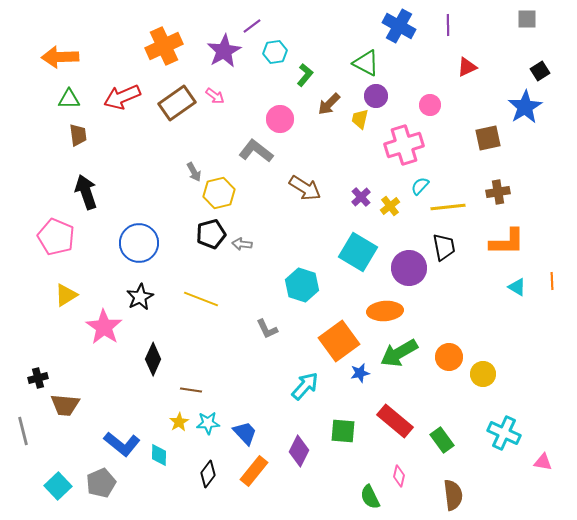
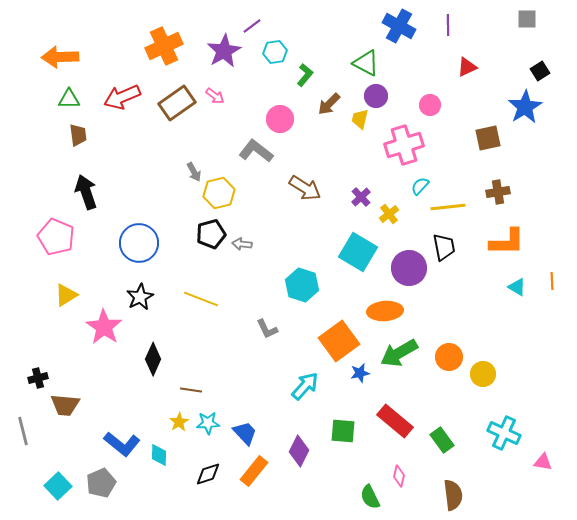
yellow cross at (390, 206): moved 1 px left, 8 px down
black diamond at (208, 474): rotated 36 degrees clockwise
